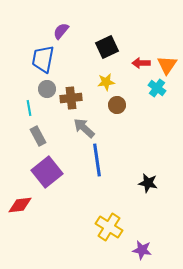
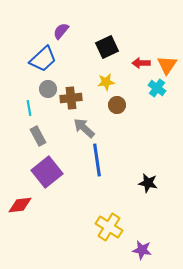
blue trapezoid: rotated 144 degrees counterclockwise
gray circle: moved 1 px right
